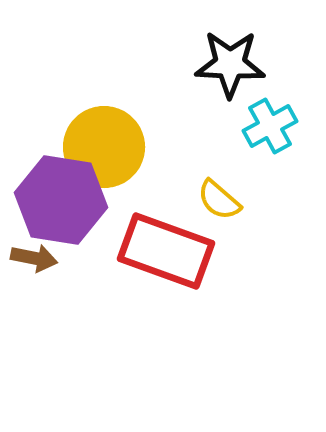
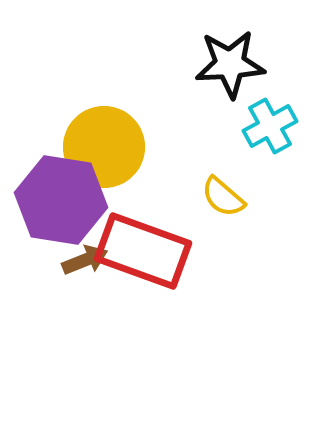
black star: rotated 6 degrees counterclockwise
yellow semicircle: moved 4 px right, 3 px up
red rectangle: moved 23 px left
brown arrow: moved 51 px right, 2 px down; rotated 33 degrees counterclockwise
